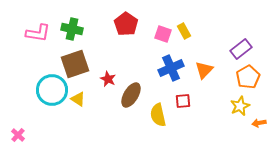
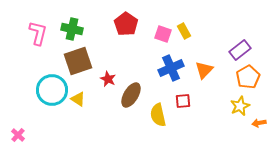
pink L-shape: rotated 85 degrees counterclockwise
purple rectangle: moved 1 px left, 1 px down
brown square: moved 3 px right, 3 px up
